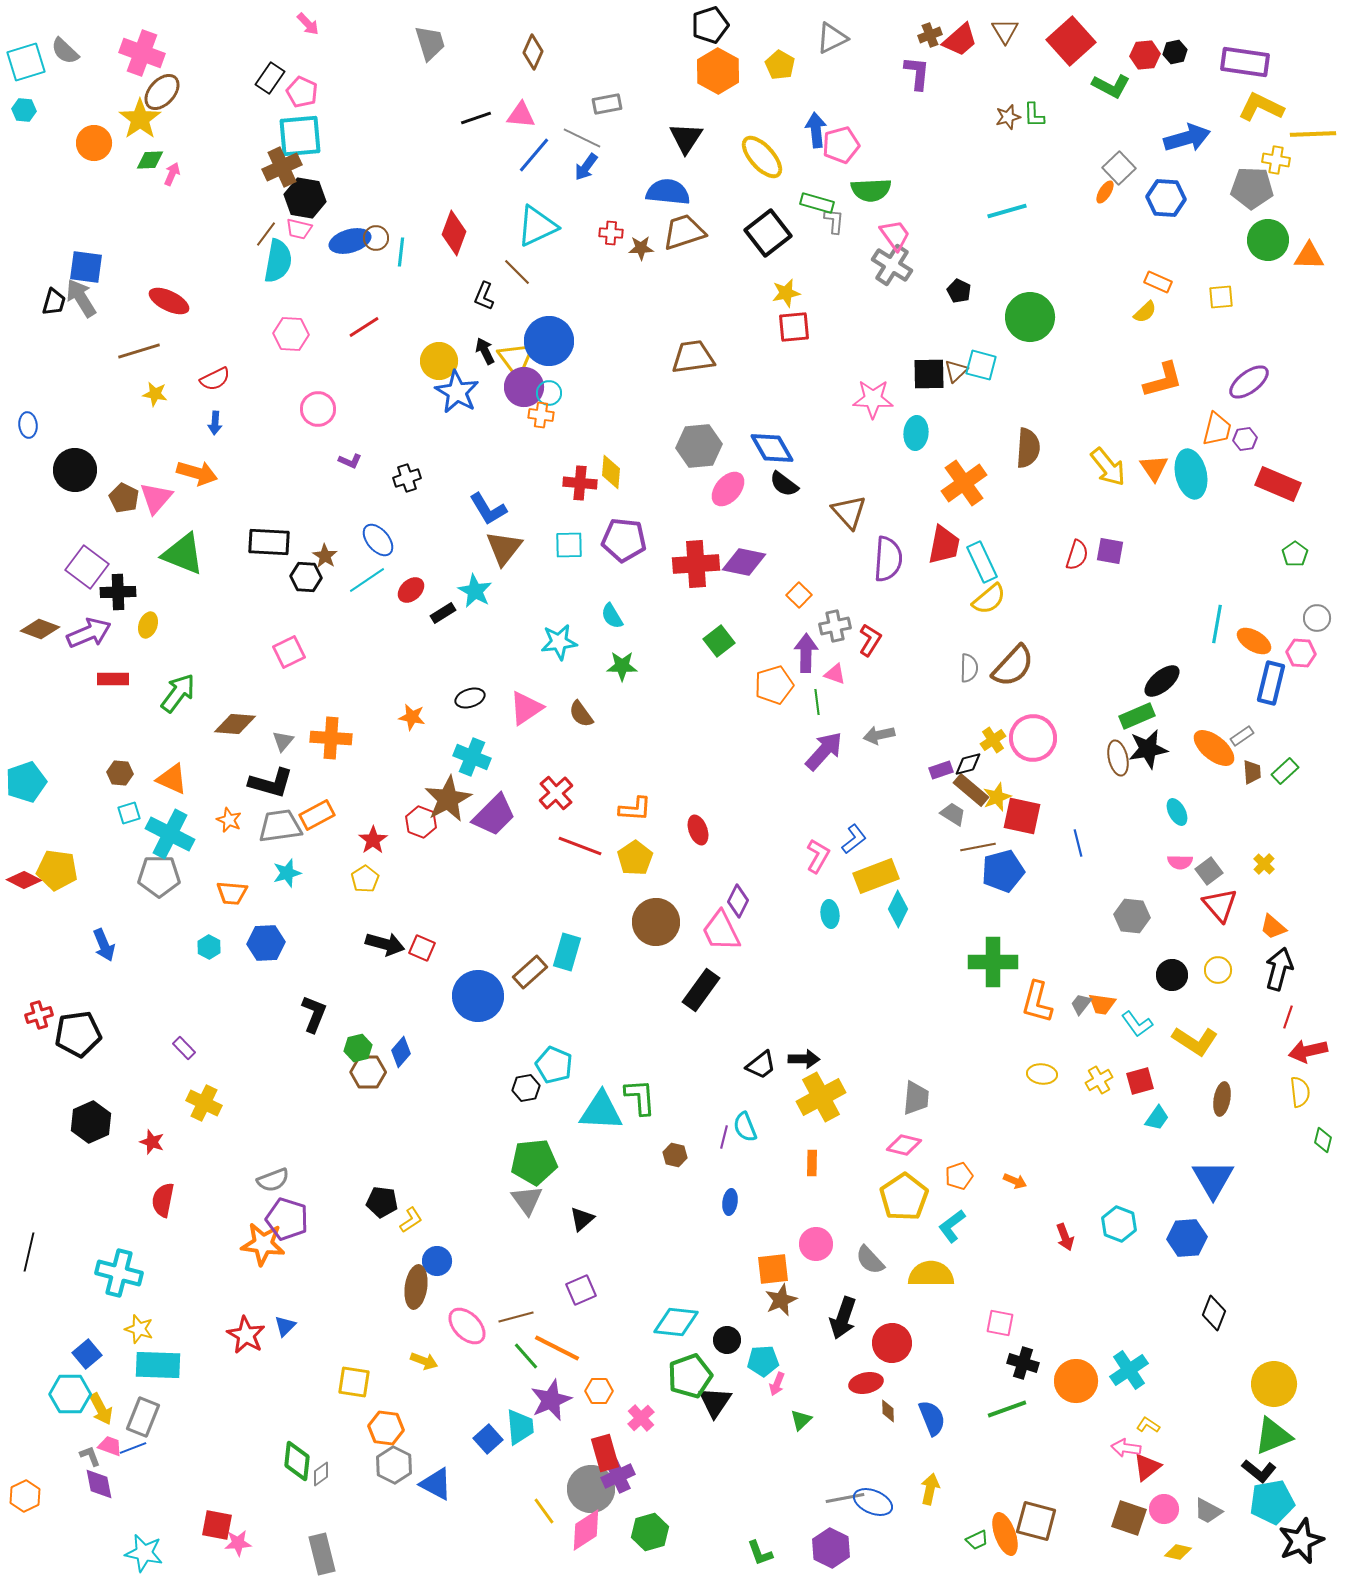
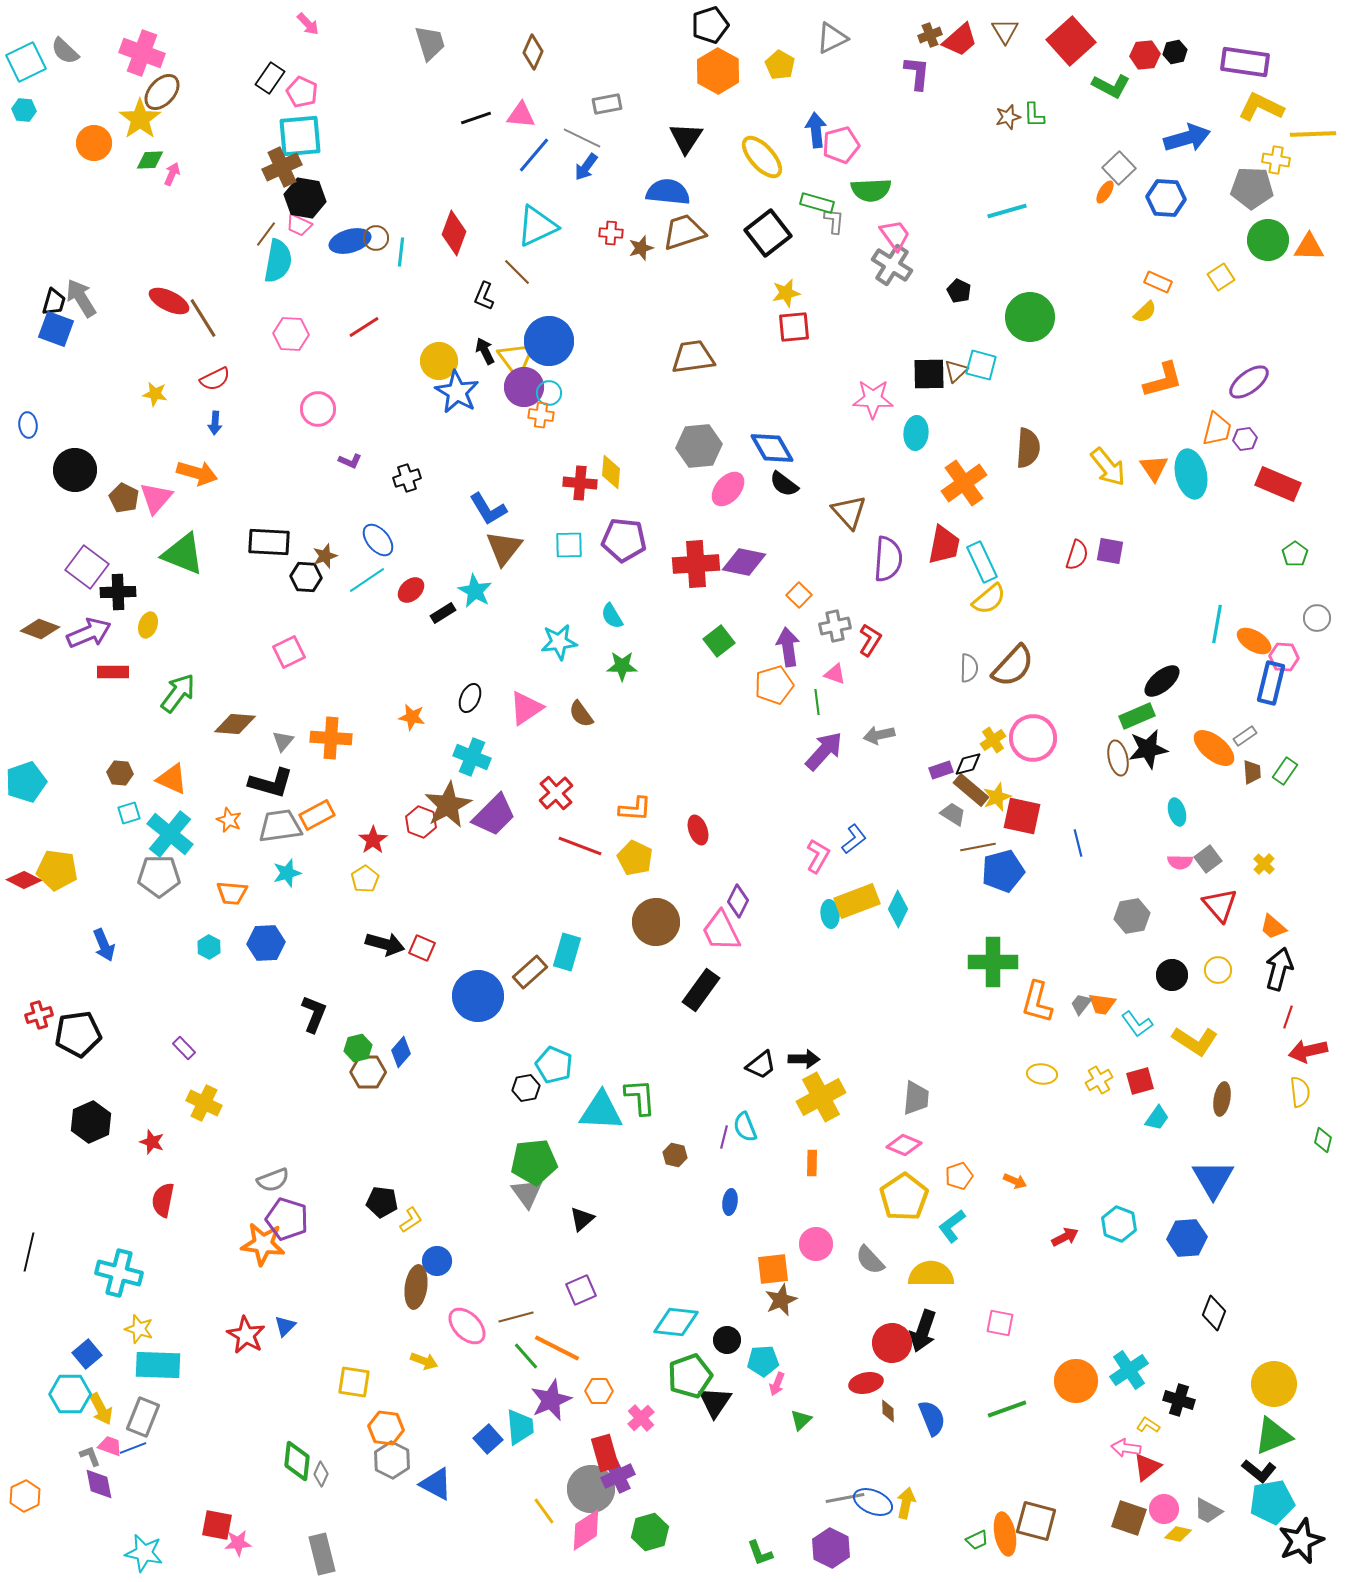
cyan square at (26, 62): rotated 9 degrees counterclockwise
pink trapezoid at (299, 229): moved 4 px up; rotated 12 degrees clockwise
brown star at (641, 248): rotated 15 degrees counterclockwise
orange triangle at (1309, 256): moved 9 px up
blue square at (86, 267): moved 30 px left, 62 px down; rotated 12 degrees clockwise
yellow square at (1221, 297): moved 20 px up; rotated 28 degrees counterclockwise
brown line at (139, 351): moved 64 px right, 33 px up; rotated 75 degrees clockwise
brown star at (325, 556): rotated 20 degrees clockwise
purple arrow at (806, 653): moved 18 px left, 6 px up; rotated 9 degrees counterclockwise
pink hexagon at (1301, 653): moved 17 px left, 4 px down
red rectangle at (113, 679): moved 7 px up
black ellipse at (470, 698): rotated 48 degrees counterclockwise
gray rectangle at (1242, 736): moved 3 px right
green rectangle at (1285, 771): rotated 12 degrees counterclockwise
brown star at (448, 799): moved 6 px down
cyan ellipse at (1177, 812): rotated 12 degrees clockwise
cyan cross at (170, 834): rotated 12 degrees clockwise
yellow pentagon at (635, 858): rotated 12 degrees counterclockwise
gray square at (1209, 871): moved 1 px left, 12 px up
yellow rectangle at (876, 876): moved 19 px left, 25 px down
gray hexagon at (1132, 916): rotated 16 degrees counterclockwise
pink diamond at (904, 1145): rotated 8 degrees clockwise
gray triangle at (527, 1200): moved 7 px up
red arrow at (1065, 1237): rotated 96 degrees counterclockwise
black arrow at (843, 1318): moved 80 px right, 13 px down
black cross at (1023, 1363): moved 156 px right, 37 px down
gray hexagon at (394, 1465): moved 2 px left, 5 px up
gray diamond at (321, 1474): rotated 30 degrees counterclockwise
yellow arrow at (930, 1489): moved 24 px left, 14 px down
orange ellipse at (1005, 1534): rotated 9 degrees clockwise
yellow diamond at (1178, 1552): moved 18 px up
